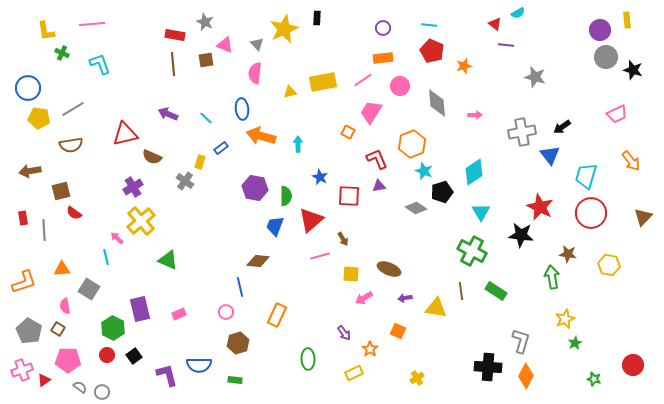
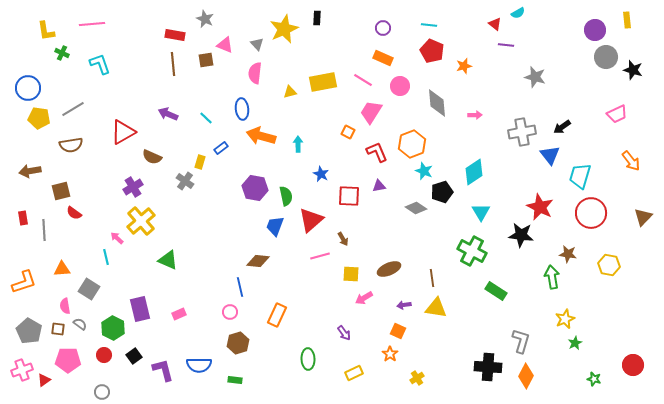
gray star at (205, 22): moved 3 px up
purple circle at (600, 30): moved 5 px left
orange rectangle at (383, 58): rotated 30 degrees clockwise
pink line at (363, 80): rotated 66 degrees clockwise
red triangle at (125, 134): moved 2 px left, 2 px up; rotated 16 degrees counterclockwise
red L-shape at (377, 159): moved 7 px up
cyan trapezoid at (586, 176): moved 6 px left
blue star at (320, 177): moved 1 px right, 3 px up
green semicircle at (286, 196): rotated 12 degrees counterclockwise
brown ellipse at (389, 269): rotated 45 degrees counterclockwise
brown line at (461, 291): moved 29 px left, 13 px up
purple arrow at (405, 298): moved 1 px left, 7 px down
pink circle at (226, 312): moved 4 px right
brown square at (58, 329): rotated 24 degrees counterclockwise
orange star at (370, 349): moved 20 px right, 5 px down
red circle at (107, 355): moved 3 px left
purple L-shape at (167, 375): moved 4 px left, 5 px up
gray semicircle at (80, 387): moved 63 px up
